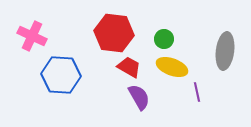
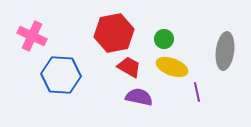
red hexagon: rotated 18 degrees counterclockwise
purple semicircle: rotated 48 degrees counterclockwise
